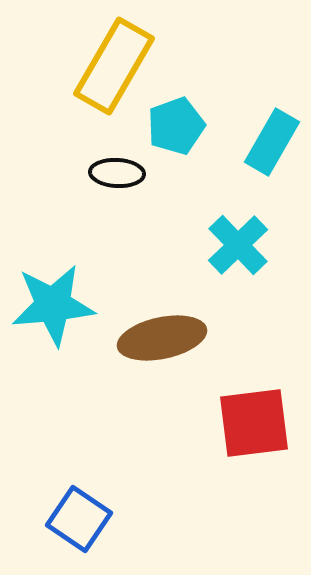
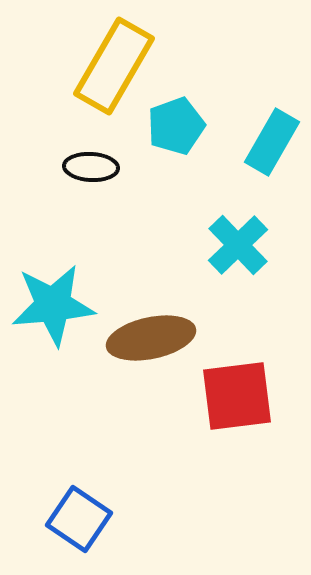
black ellipse: moved 26 px left, 6 px up
brown ellipse: moved 11 px left
red square: moved 17 px left, 27 px up
